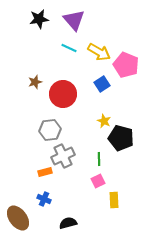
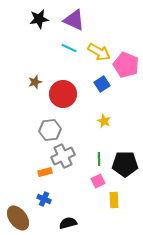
purple triangle: rotated 25 degrees counterclockwise
black pentagon: moved 4 px right, 26 px down; rotated 15 degrees counterclockwise
